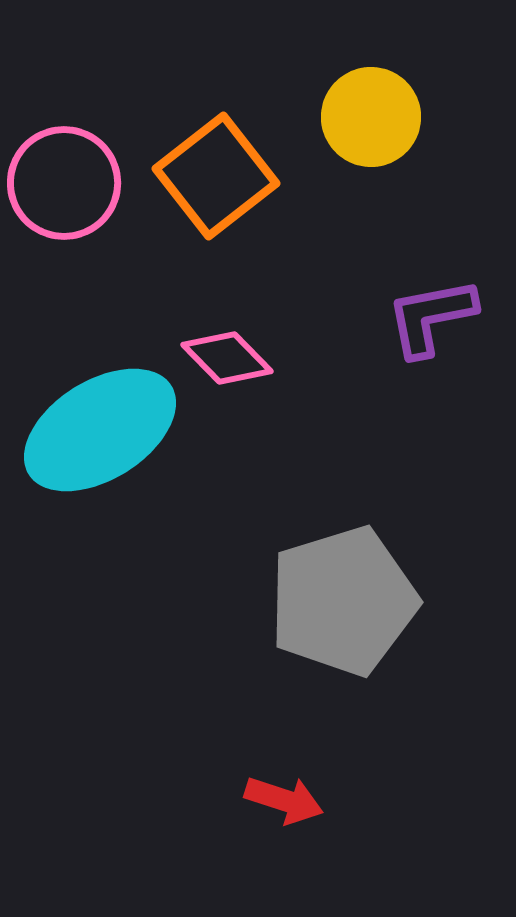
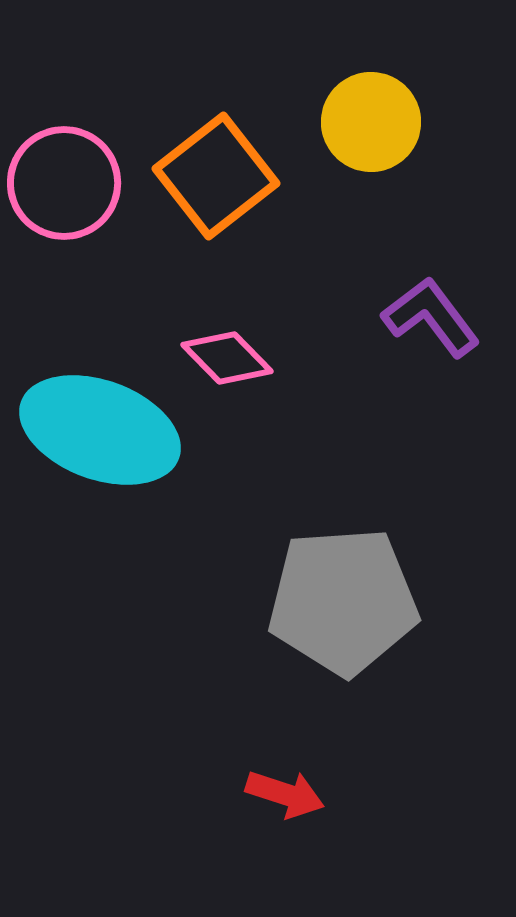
yellow circle: moved 5 px down
purple L-shape: rotated 64 degrees clockwise
cyan ellipse: rotated 52 degrees clockwise
gray pentagon: rotated 13 degrees clockwise
red arrow: moved 1 px right, 6 px up
